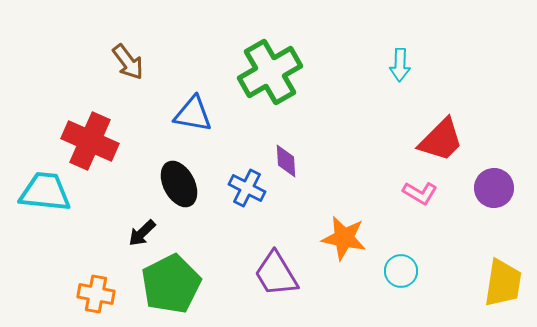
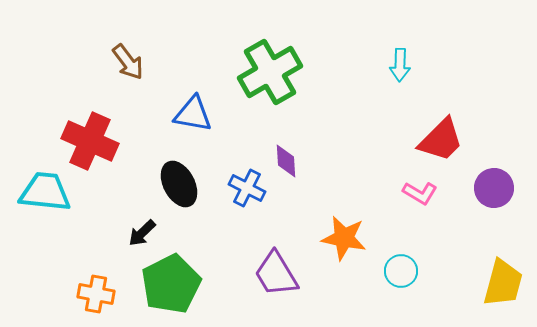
yellow trapezoid: rotated 6 degrees clockwise
